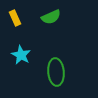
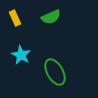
green ellipse: moved 1 px left; rotated 24 degrees counterclockwise
